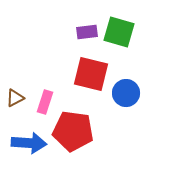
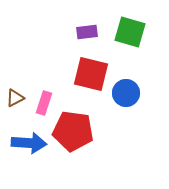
green square: moved 11 px right
pink rectangle: moved 1 px left, 1 px down
